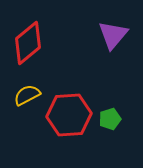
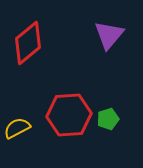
purple triangle: moved 4 px left
yellow semicircle: moved 10 px left, 33 px down
green pentagon: moved 2 px left
